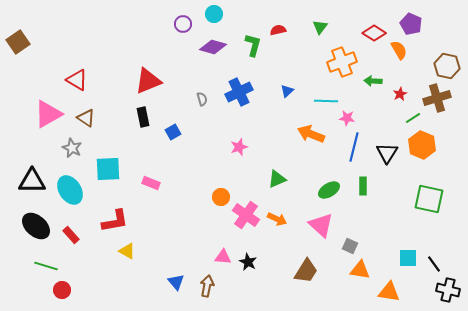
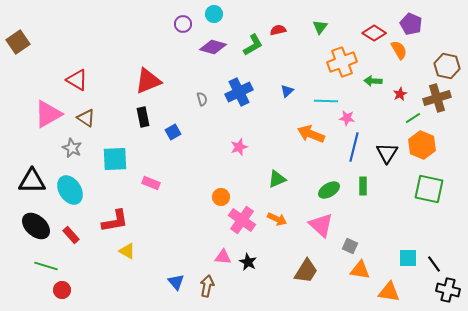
green L-shape at (253, 45): rotated 45 degrees clockwise
cyan square at (108, 169): moved 7 px right, 10 px up
green square at (429, 199): moved 10 px up
pink cross at (246, 215): moved 4 px left, 5 px down
